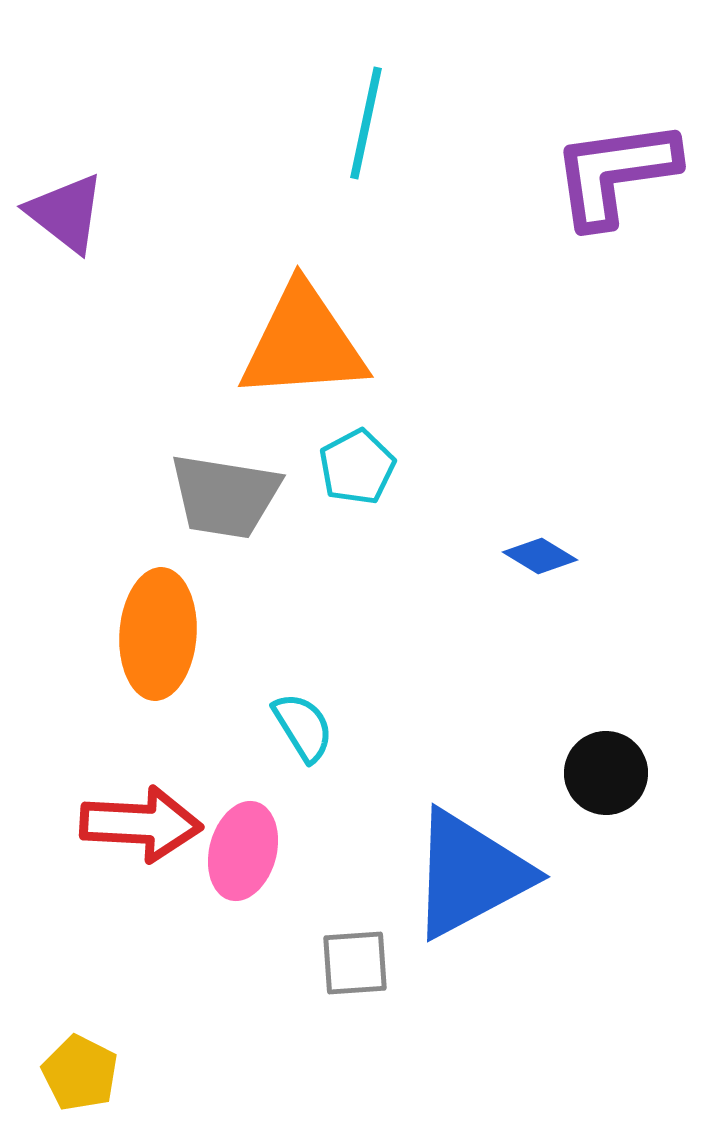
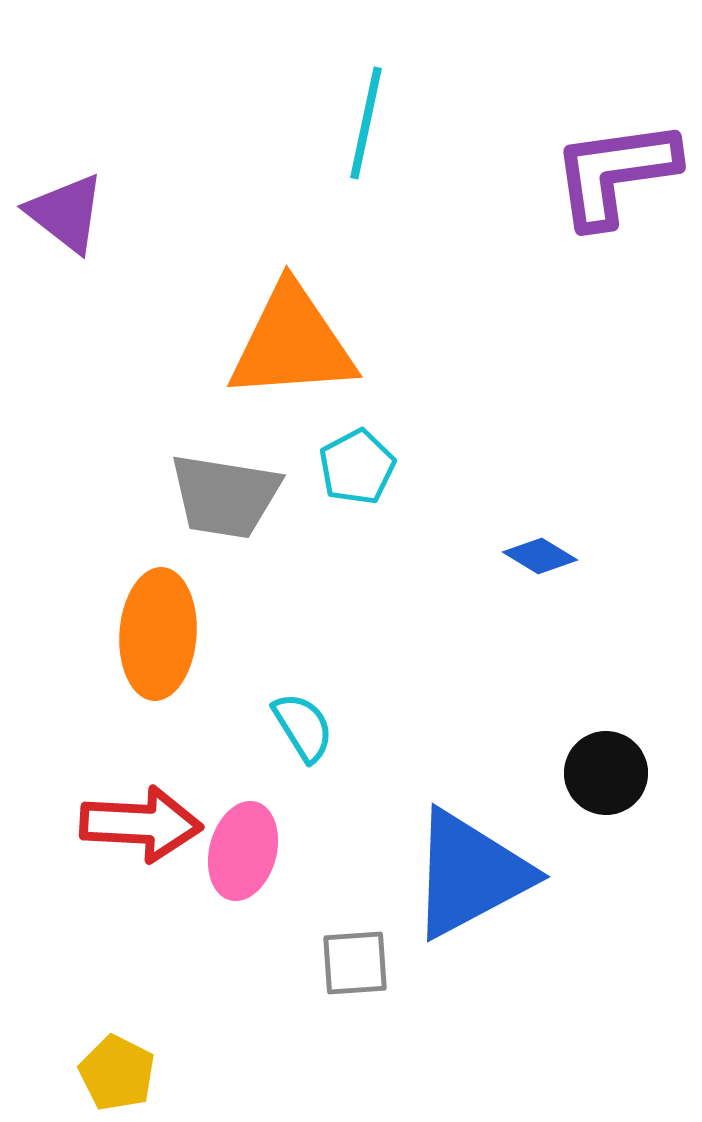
orange triangle: moved 11 px left
yellow pentagon: moved 37 px right
